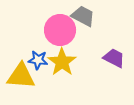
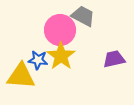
purple trapezoid: moved 1 px down; rotated 40 degrees counterclockwise
yellow star: moved 1 px left, 6 px up
